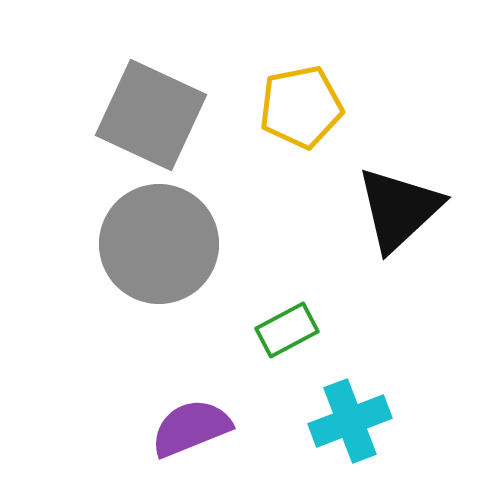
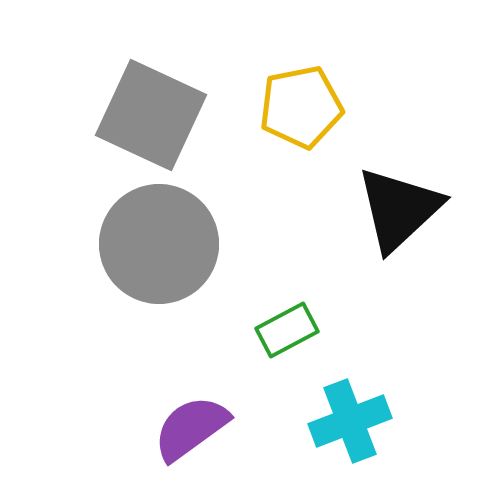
purple semicircle: rotated 14 degrees counterclockwise
